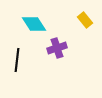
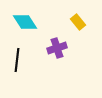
yellow rectangle: moved 7 px left, 2 px down
cyan diamond: moved 9 px left, 2 px up
